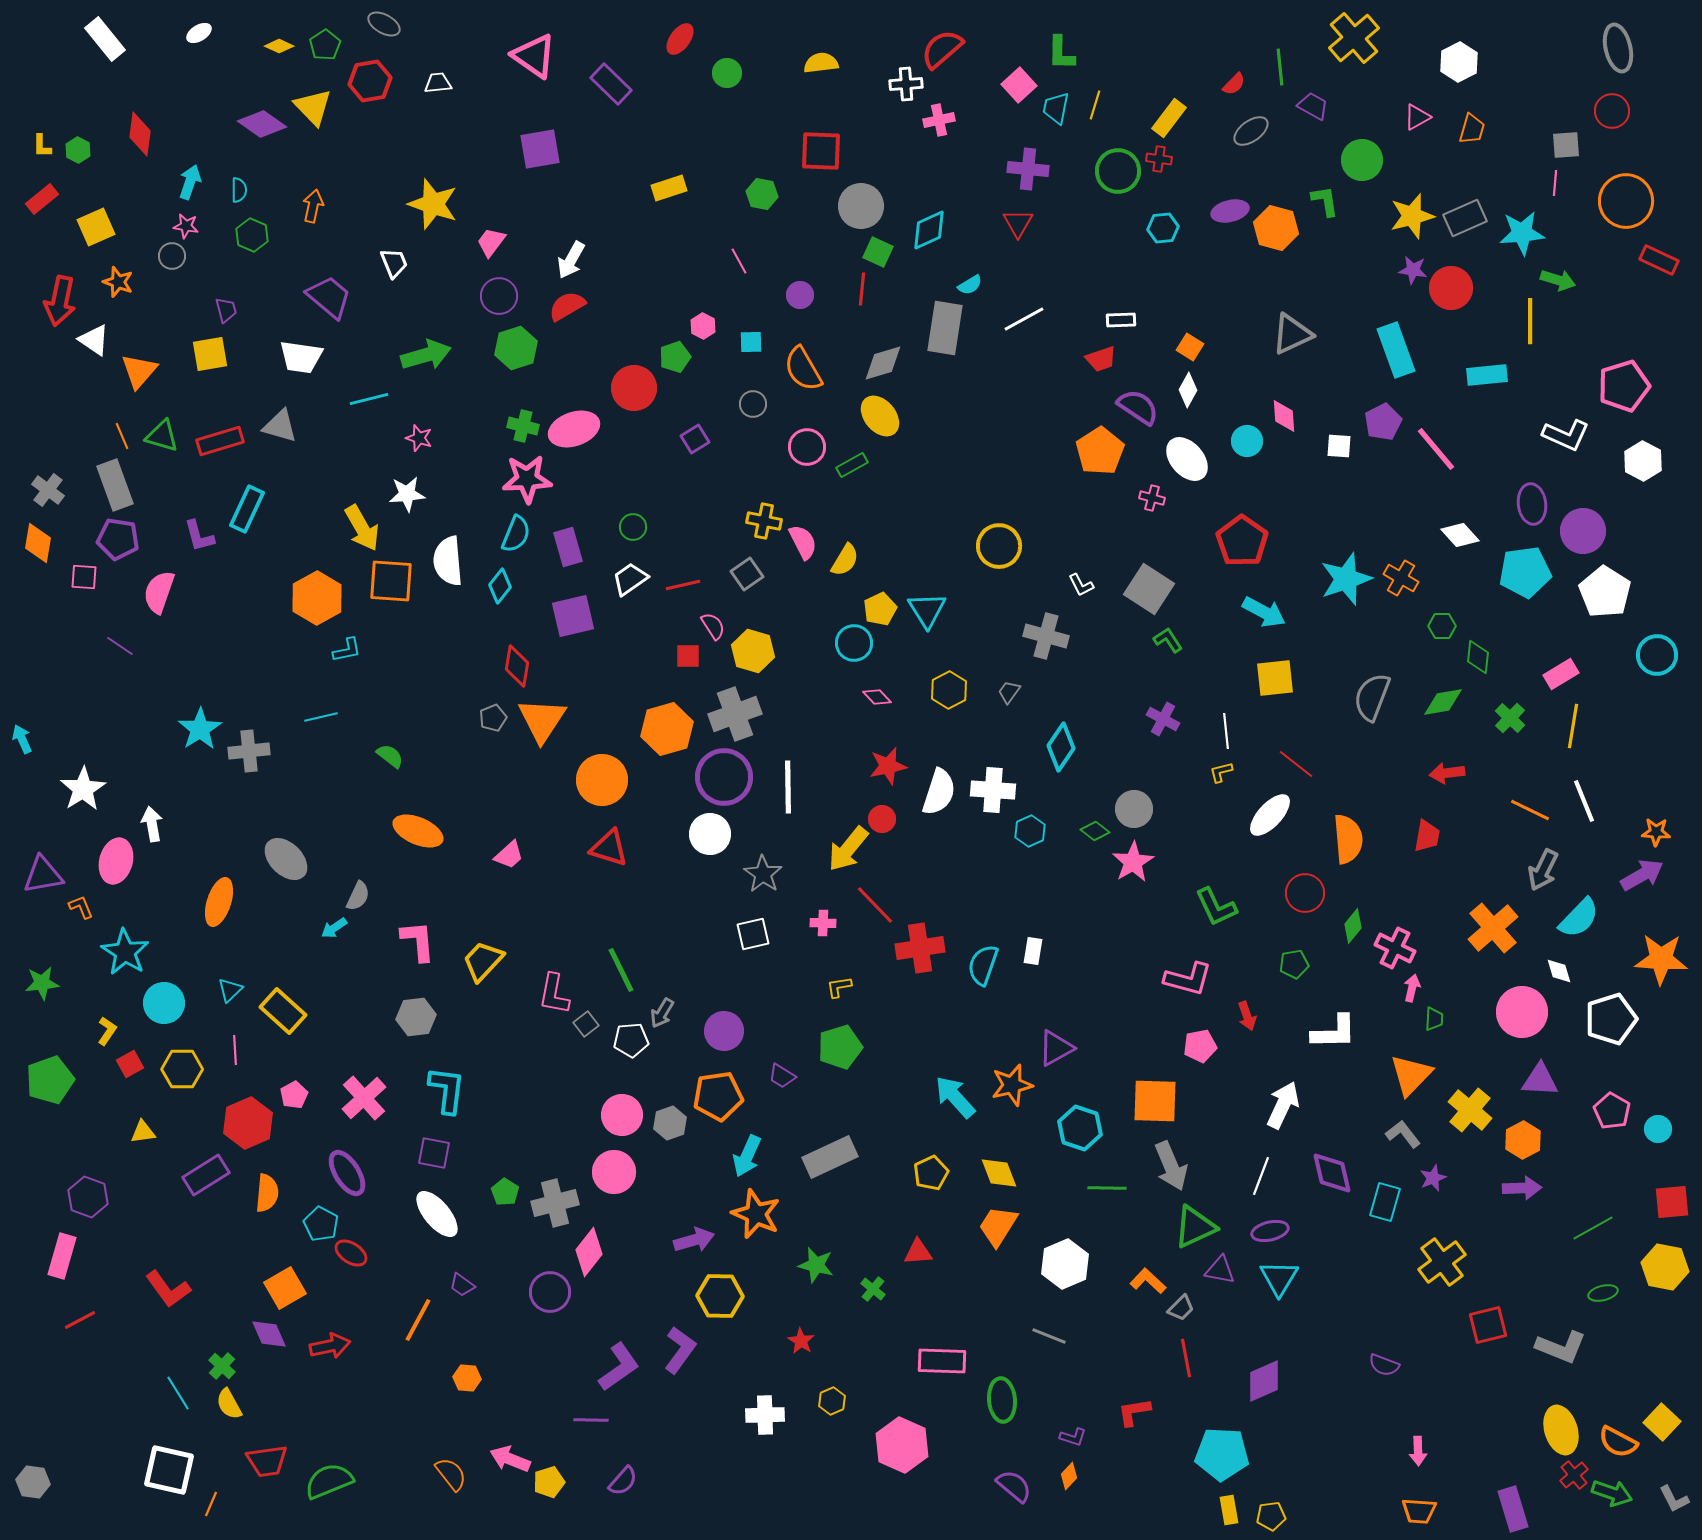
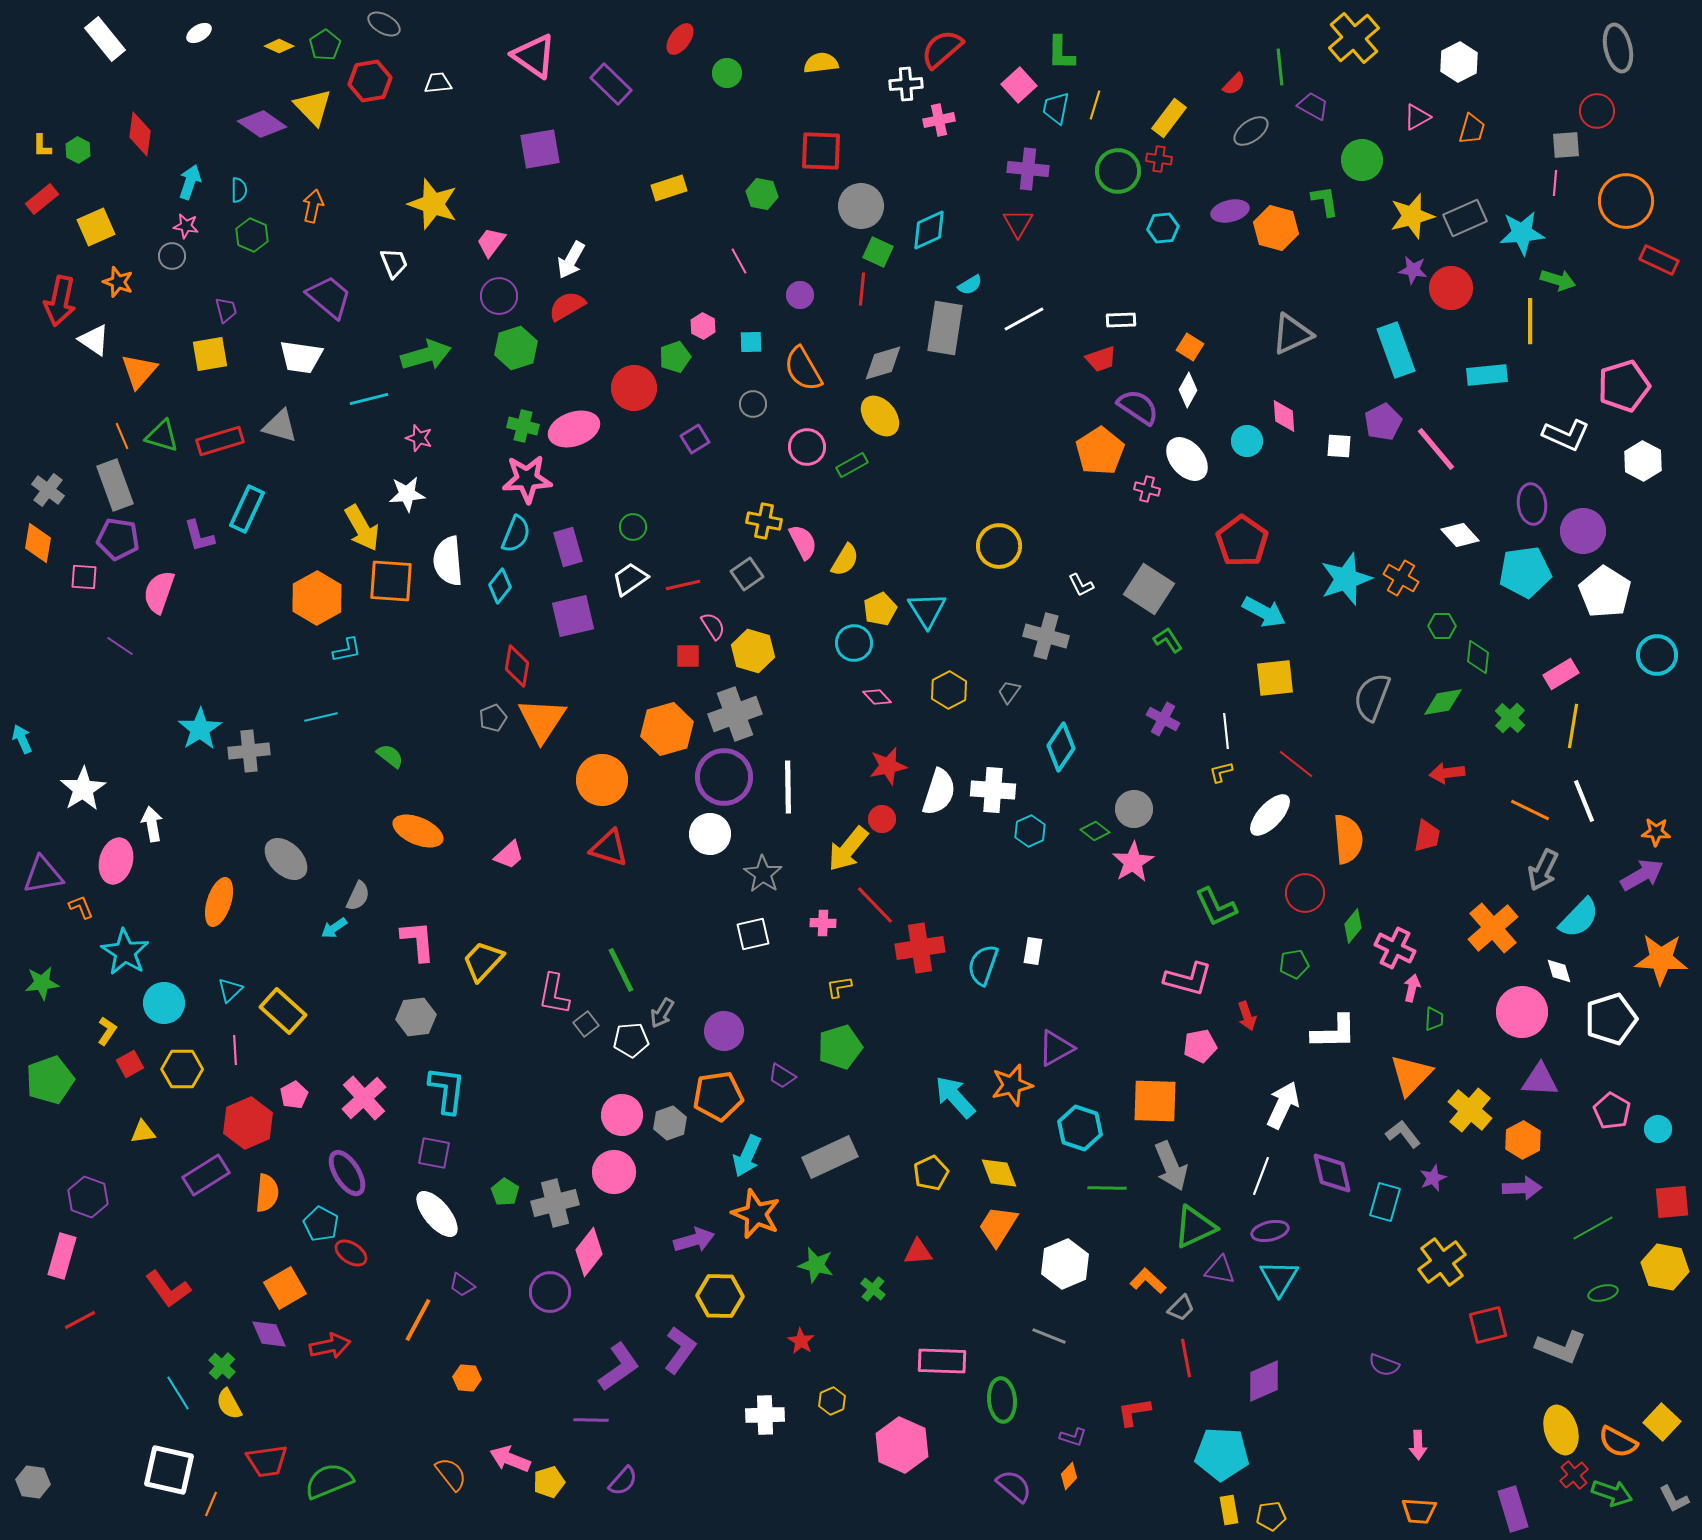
red circle at (1612, 111): moved 15 px left
pink cross at (1152, 498): moved 5 px left, 9 px up
pink arrow at (1418, 1451): moved 6 px up
